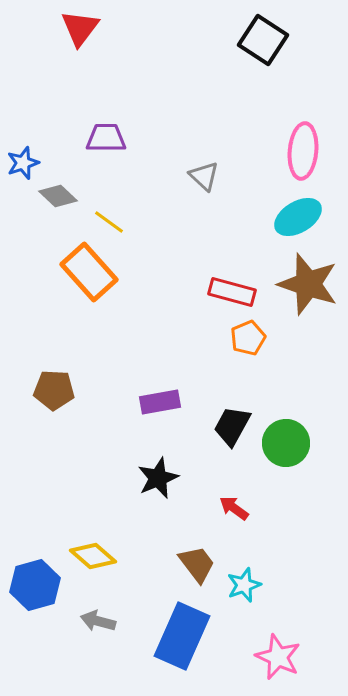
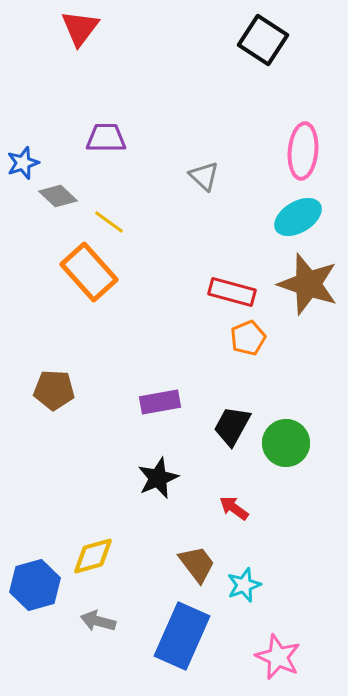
yellow diamond: rotated 57 degrees counterclockwise
